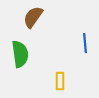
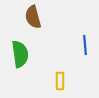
brown semicircle: rotated 50 degrees counterclockwise
blue line: moved 2 px down
